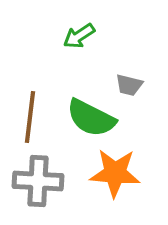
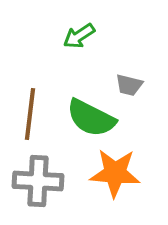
brown line: moved 3 px up
